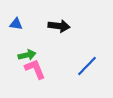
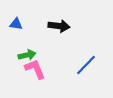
blue line: moved 1 px left, 1 px up
